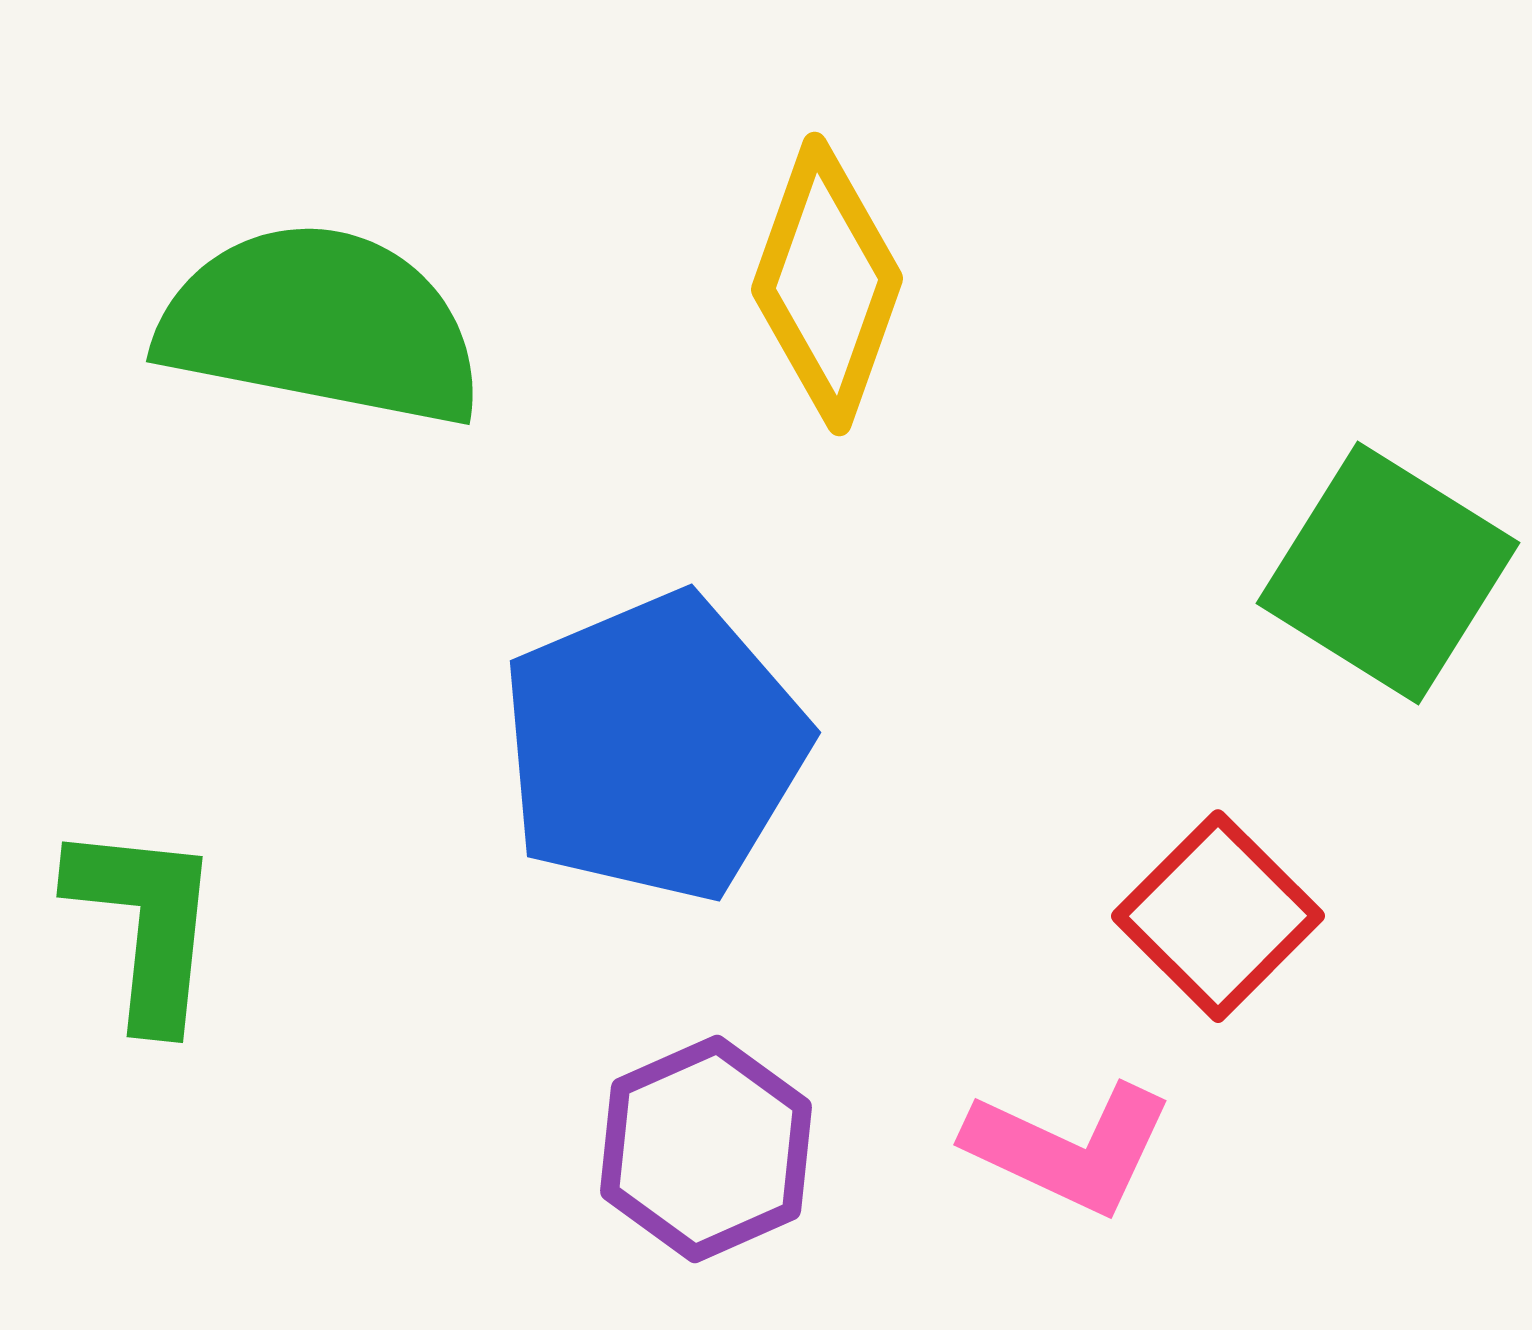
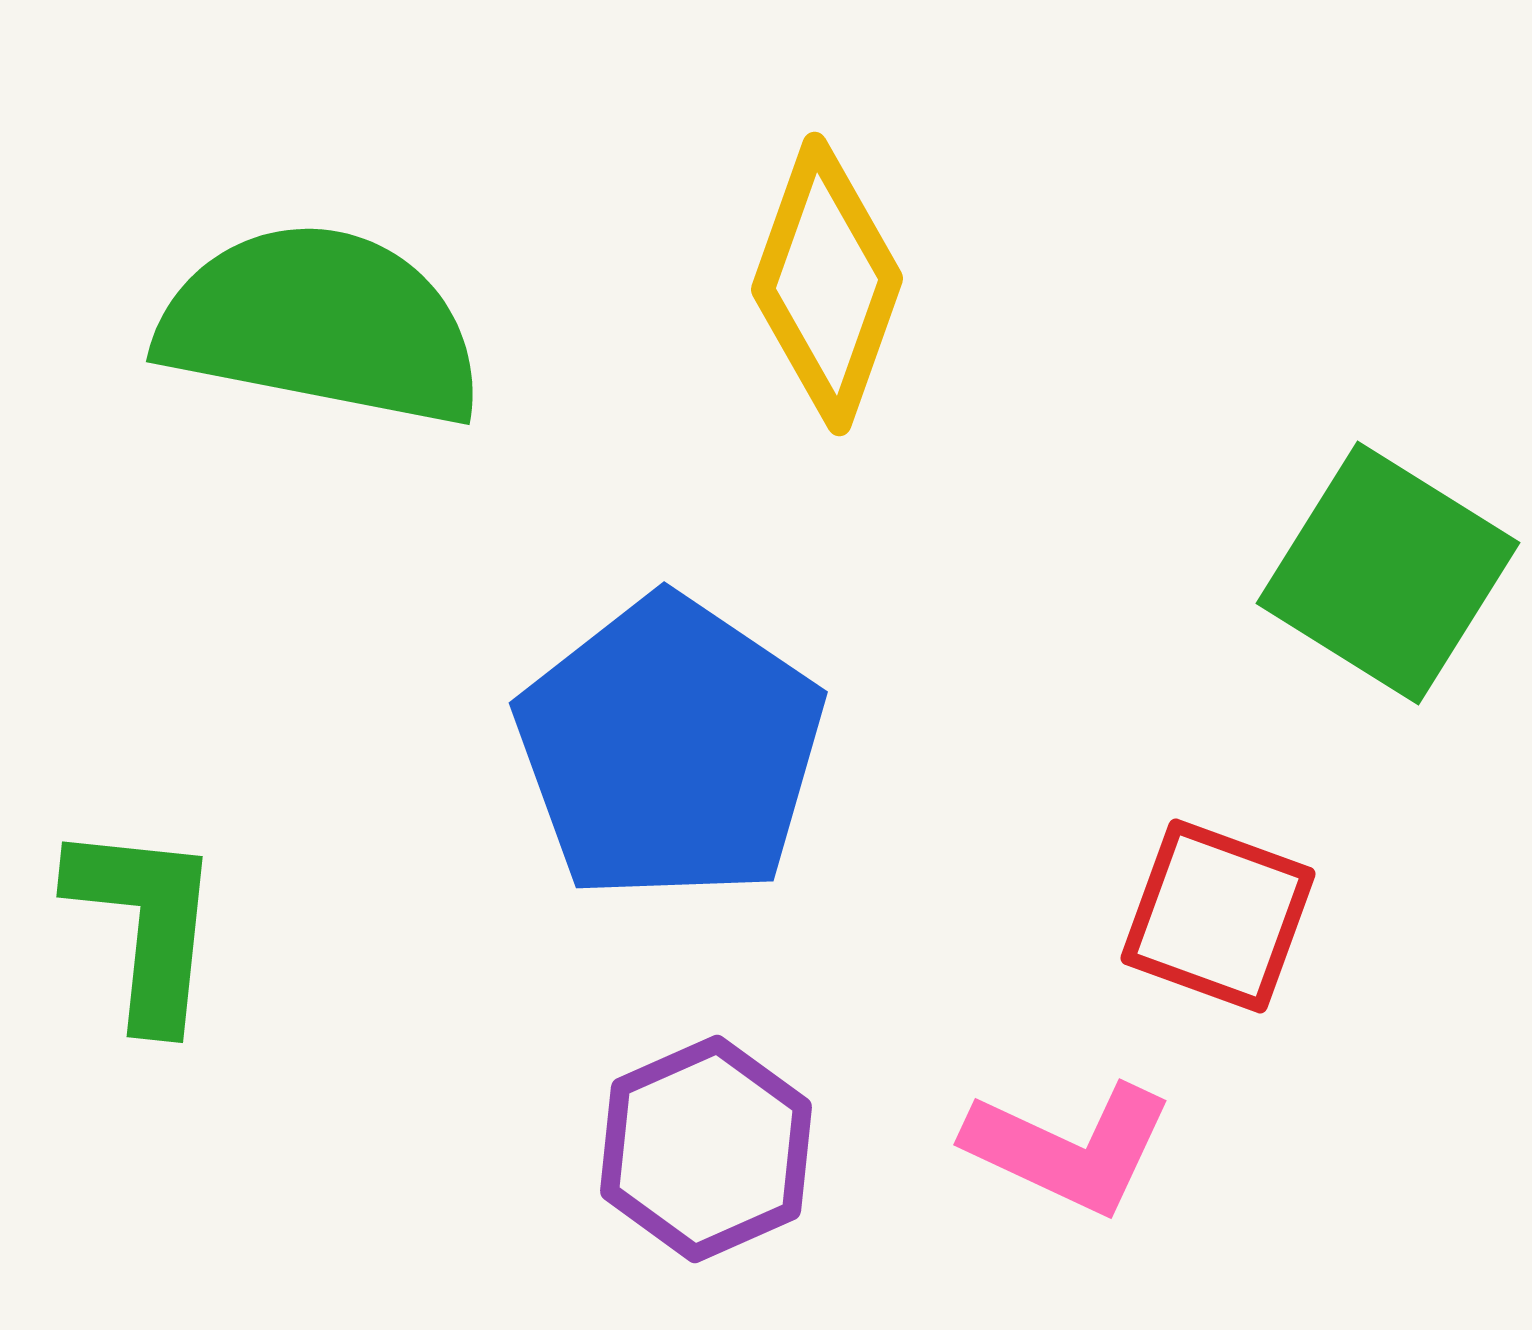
blue pentagon: moved 16 px right, 2 px down; rotated 15 degrees counterclockwise
red square: rotated 25 degrees counterclockwise
